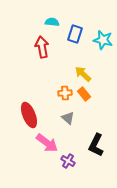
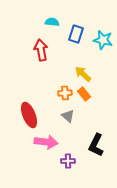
blue rectangle: moved 1 px right
red arrow: moved 1 px left, 3 px down
gray triangle: moved 2 px up
pink arrow: moved 1 px left, 1 px up; rotated 30 degrees counterclockwise
purple cross: rotated 32 degrees counterclockwise
